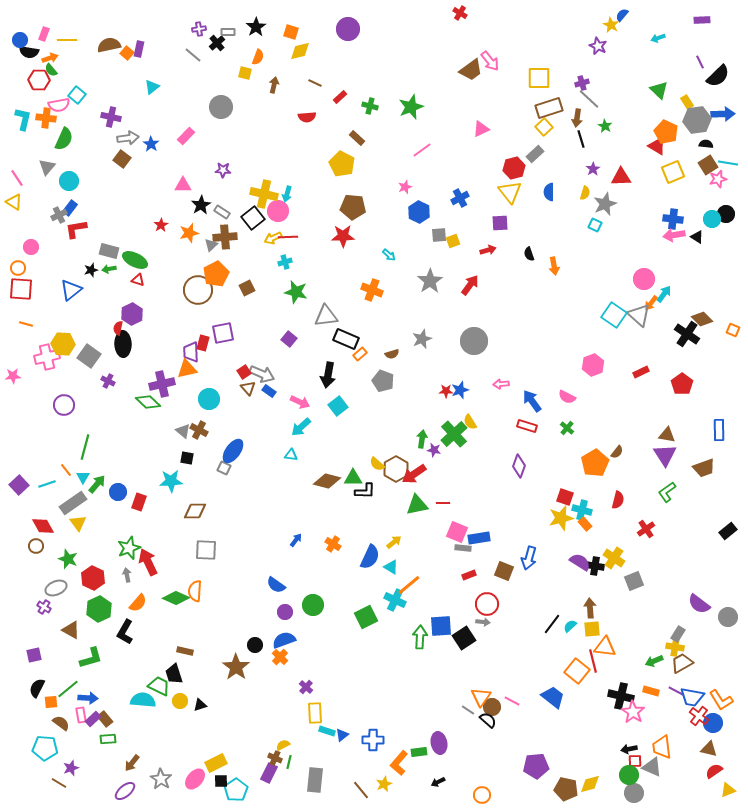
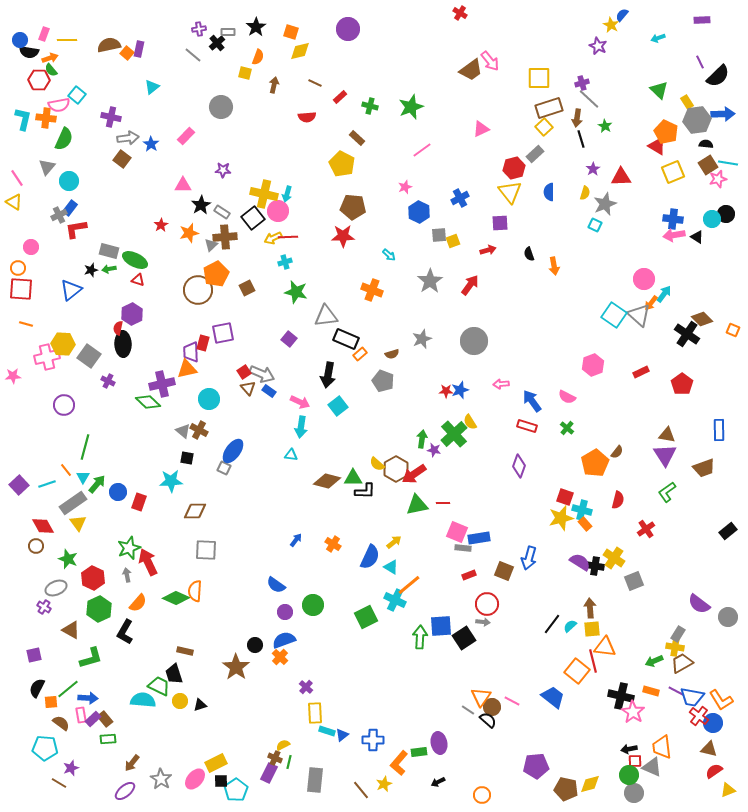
cyan arrow at (301, 427): rotated 40 degrees counterclockwise
